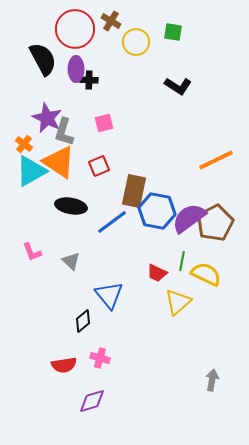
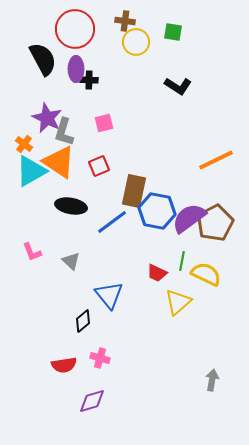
brown cross: moved 14 px right; rotated 24 degrees counterclockwise
